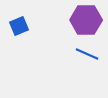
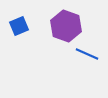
purple hexagon: moved 20 px left, 6 px down; rotated 20 degrees clockwise
